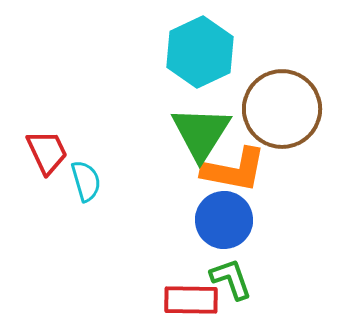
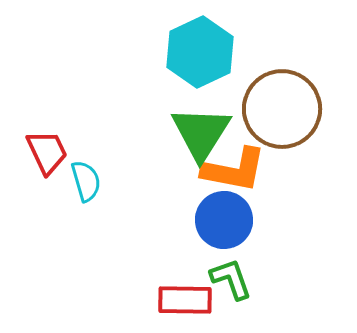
red rectangle: moved 6 px left
